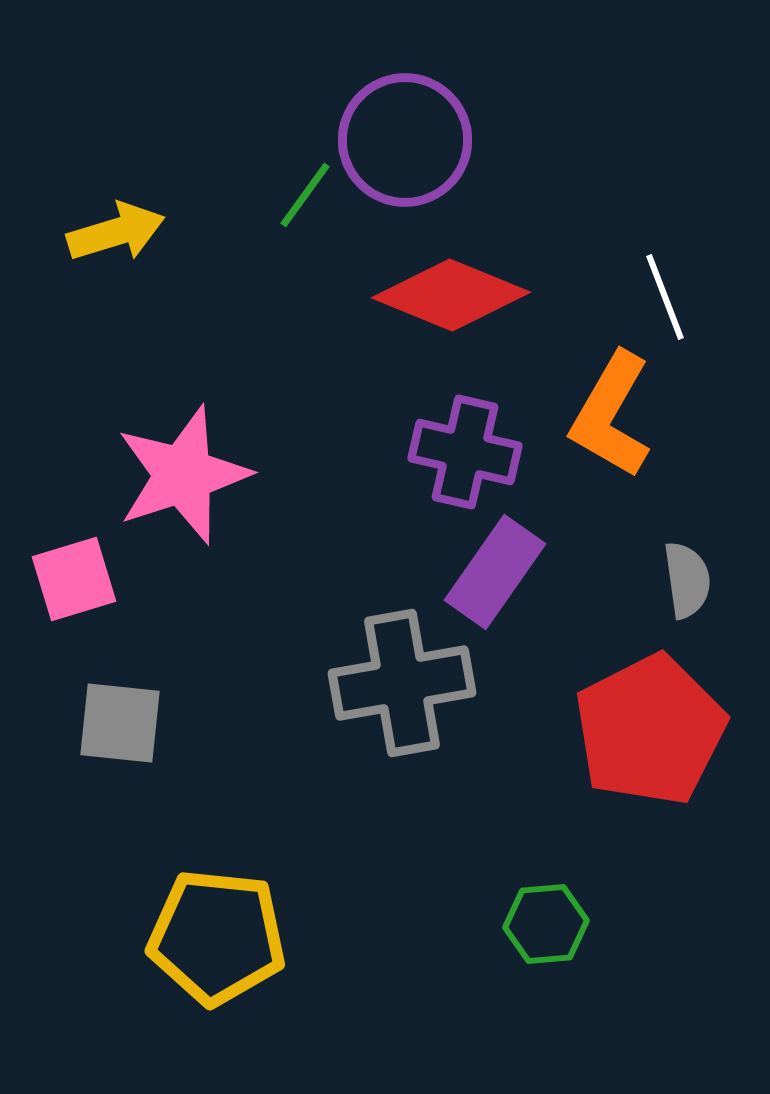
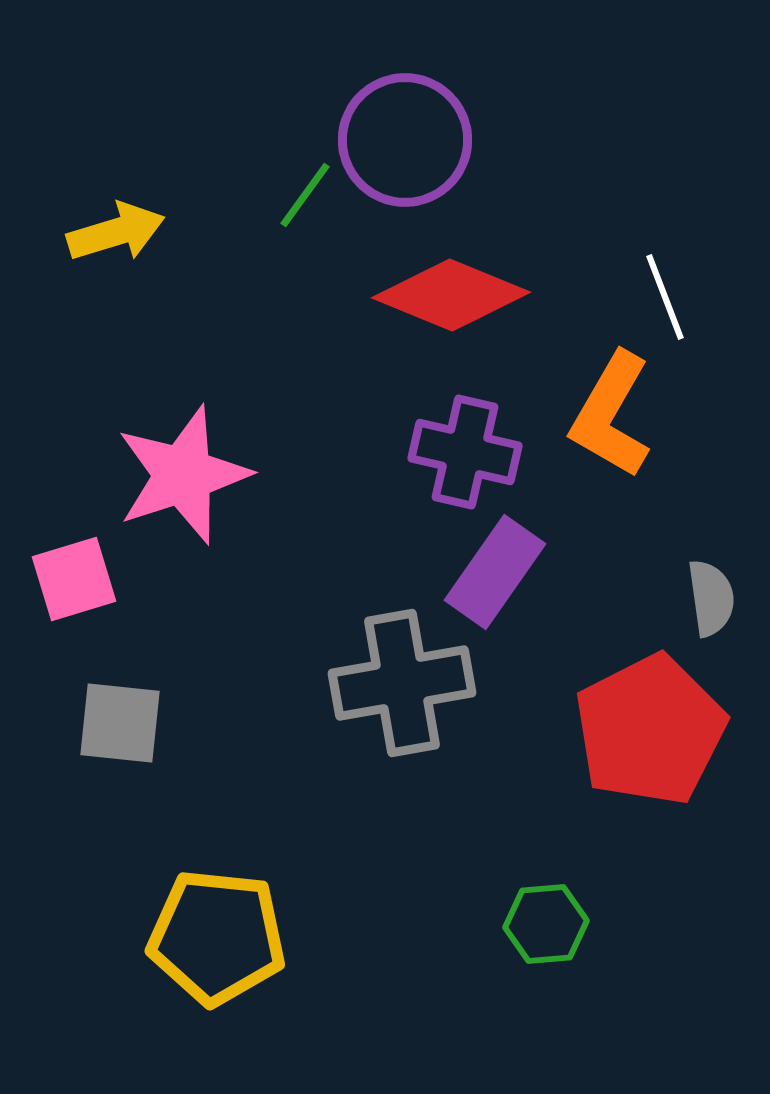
gray semicircle: moved 24 px right, 18 px down
